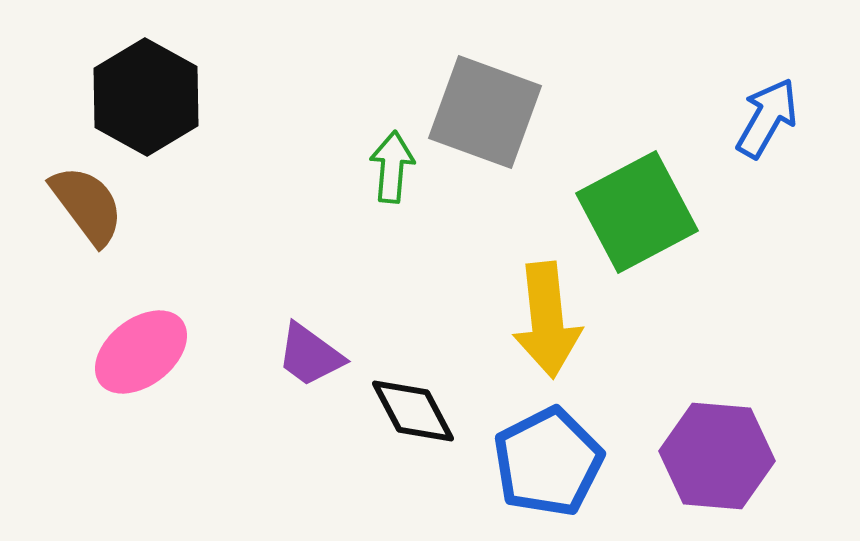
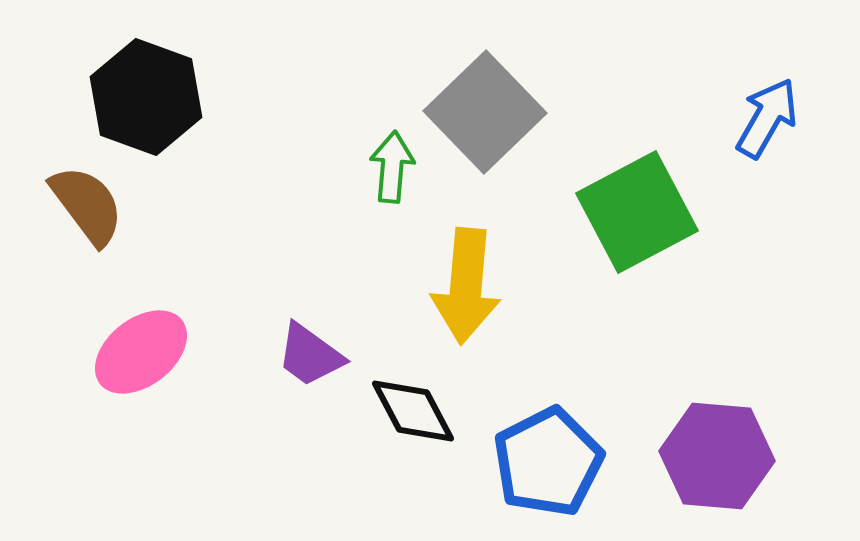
black hexagon: rotated 9 degrees counterclockwise
gray square: rotated 26 degrees clockwise
yellow arrow: moved 81 px left, 34 px up; rotated 11 degrees clockwise
